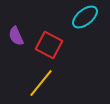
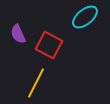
purple semicircle: moved 2 px right, 2 px up
yellow line: moved 5 px left; rotated 12 degrees counterclockwise
